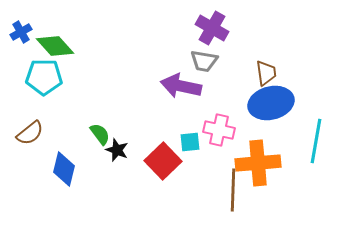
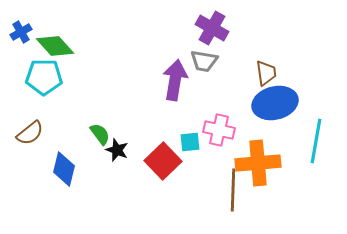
purple arrow: moved 6 px left, 6 px up; rotated 87 degrees clockwise
blue ellipse: moved 4 px right
